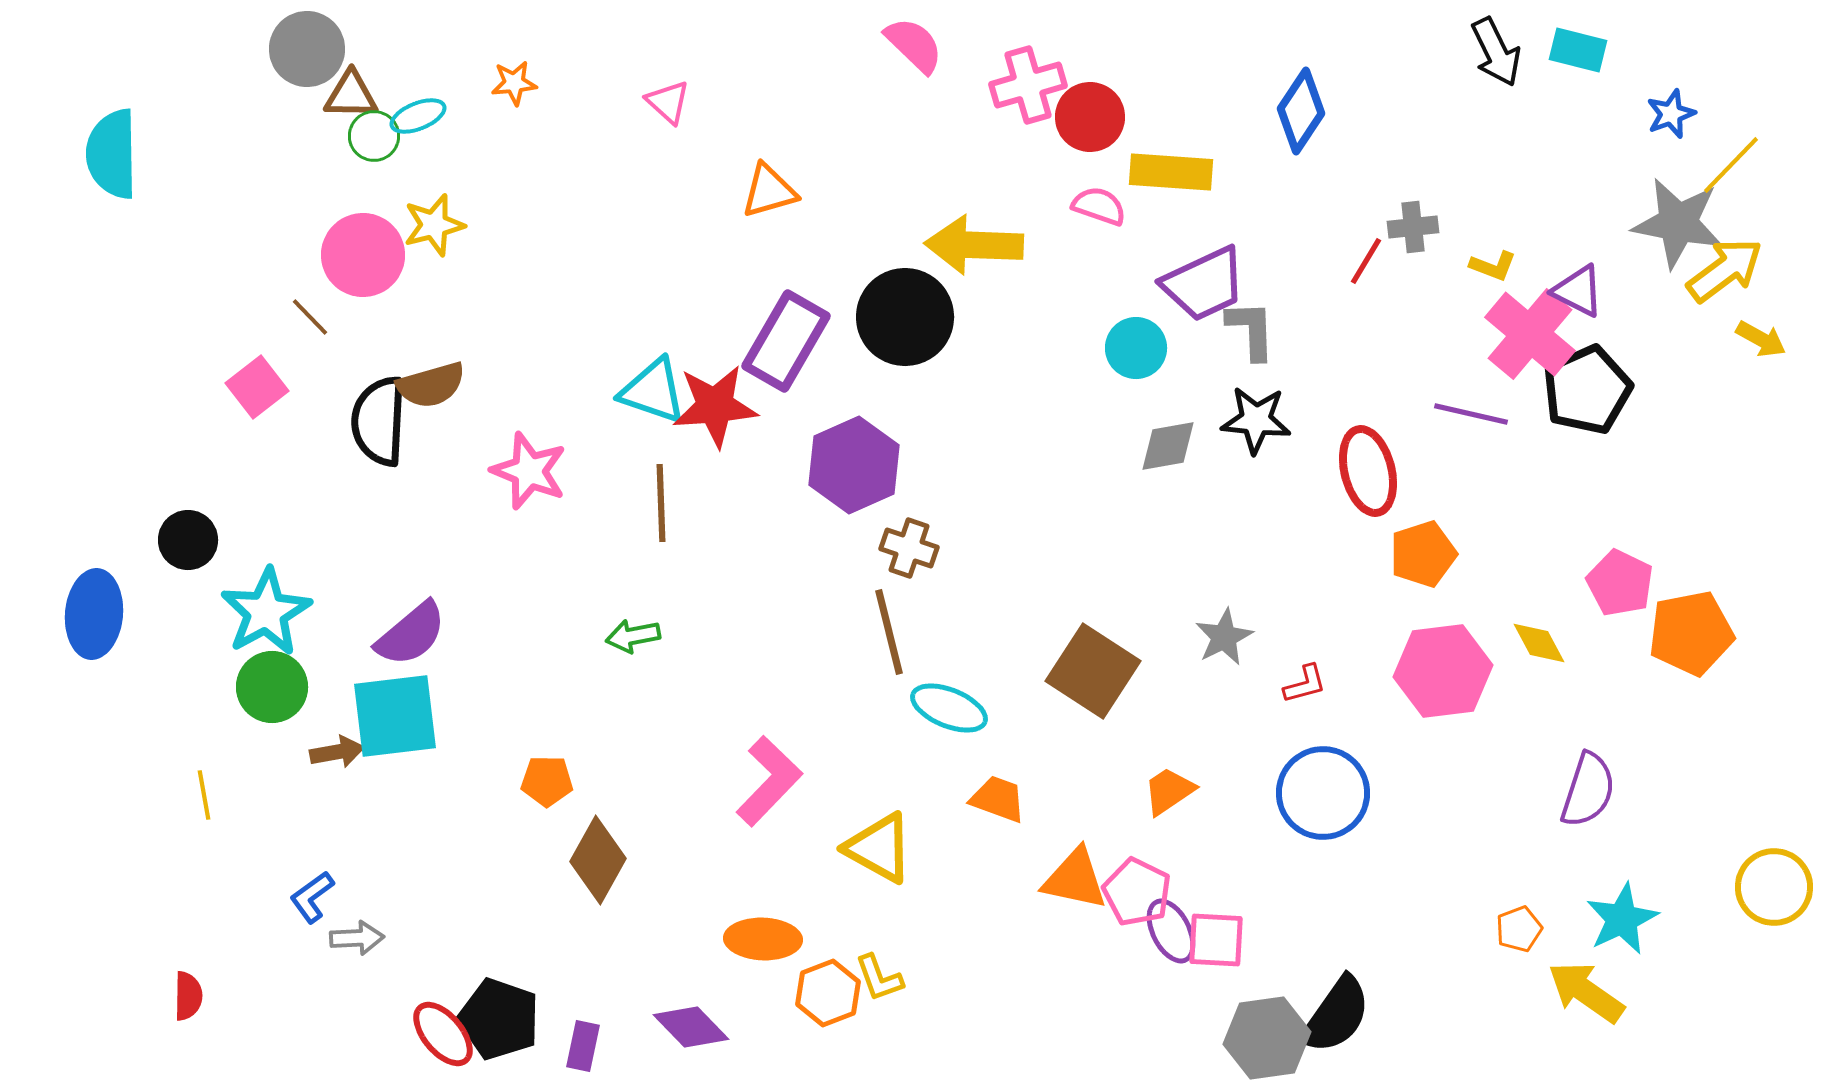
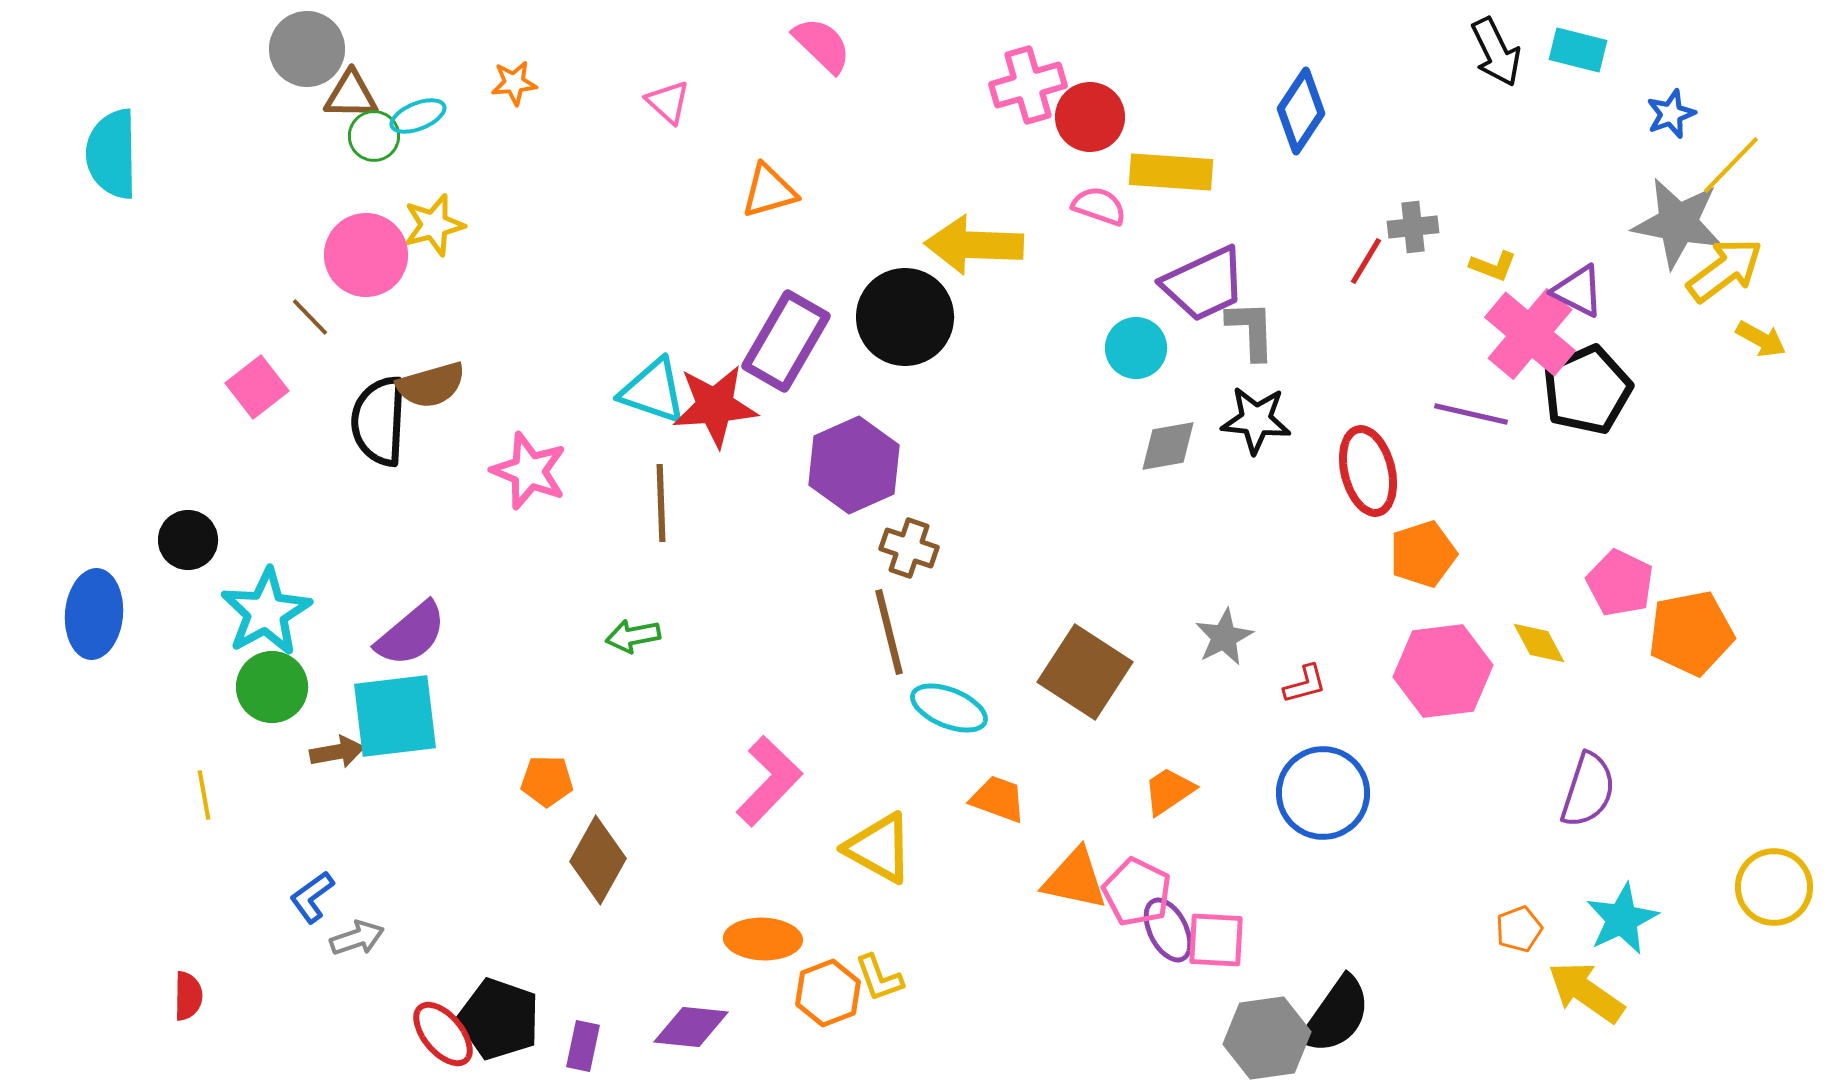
pink semicircle at (914, 45): moved 92 px left
pink circle at (363, 255): moved 3 px right
brown square at (1093, 671): moved 8 px left, 1 px down
purple ellipse at (1171, 931): moved 3 px left, 1 px up
gray arrow at (357, 938): rotated 16 degrees counterclockwise
purple diamond at (691, 1027): rotated 40 degrees counterclockwise
